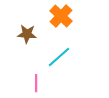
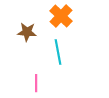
brown star: moved 2 px up
cyan line: moved 1 px left, 5 px up; rotated 60 degrees counterclockwise
